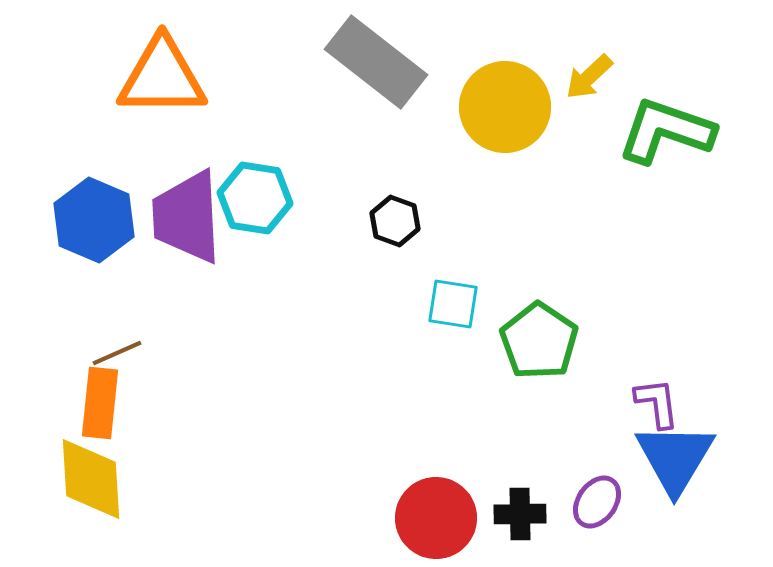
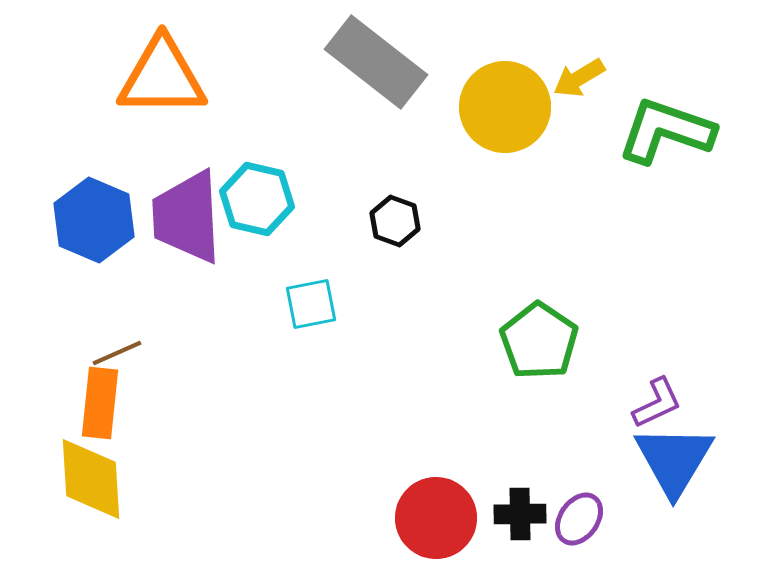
yellow arrow: moved 10 px left, 1 px down; rotated 12 degrees clockwise
cyan hexagon: moved 2 px right, 1 px down; rotated 4 degrees clockwise
cyan square: moved 142 px left; rotated 20 degrees counterclockwise
purple L-shape: rotated 72 degrees clockwise
blue triangle: moved 1 px left, 2 px down
purple ellipse: moved 18 px left, 17 px down
